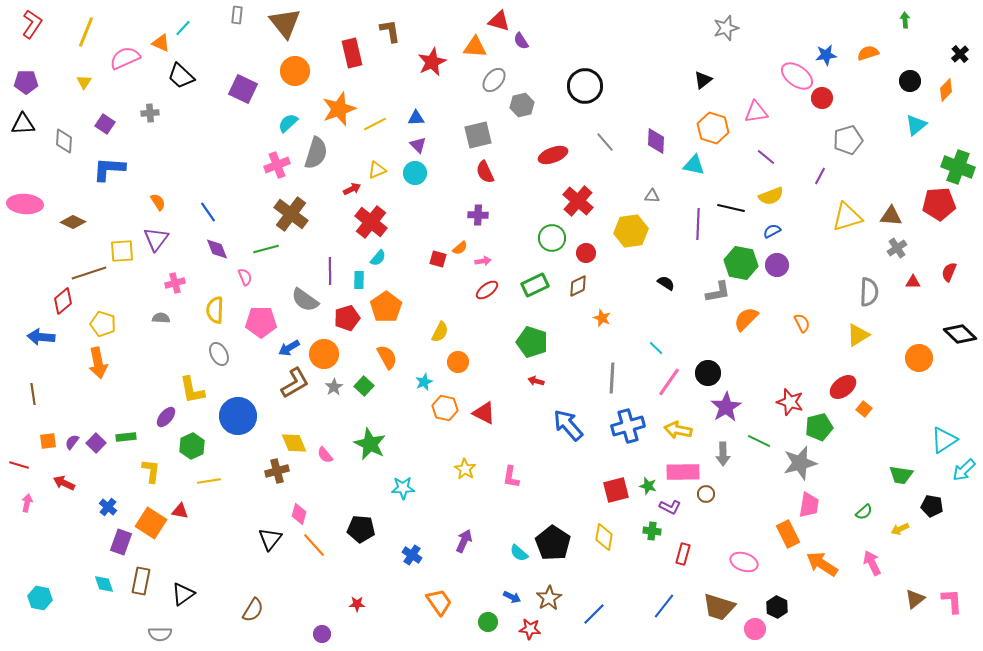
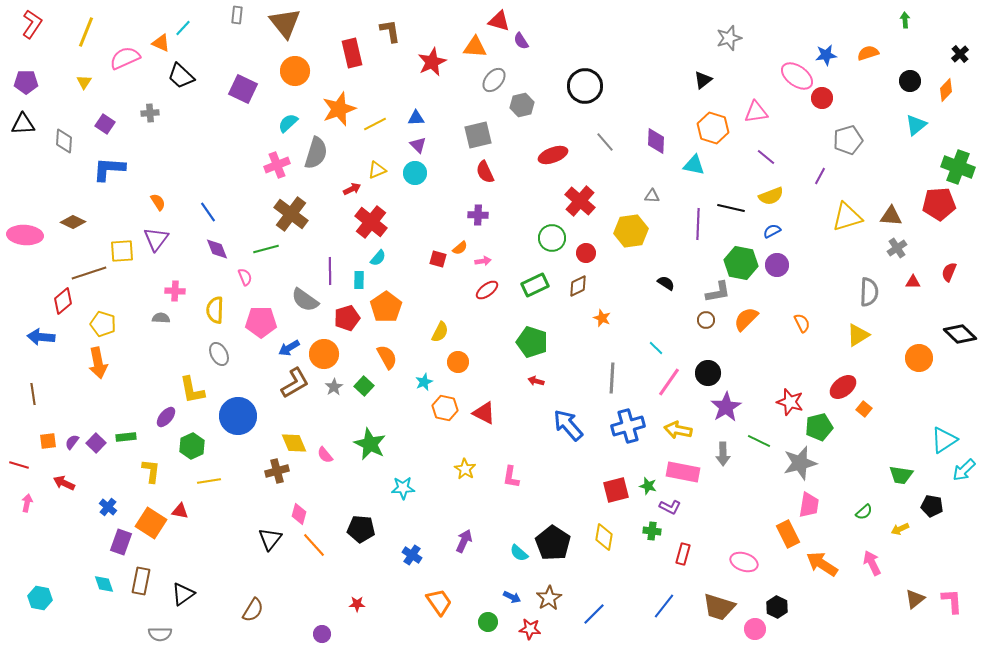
gray star at (726, 28): moved 3 px right, 10 px down
red cross at (578, 201): moved 2 px right
pink ellipse at (25, 204): moved 31 px down
pink cross at (175, 283): moved 8 px down; rotated 18 degrees clockwise
pink rectangle at (683, 472): rotated 12 degrees clockwise
brown circle at (706, 494): moved 174 px up
